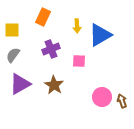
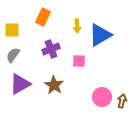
brown arrow: rotated 32 degrees clockwise
